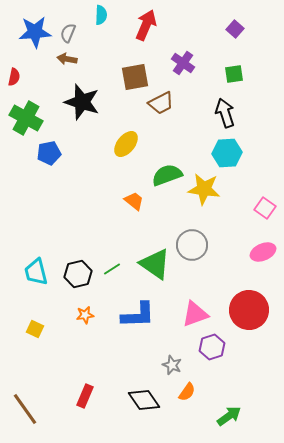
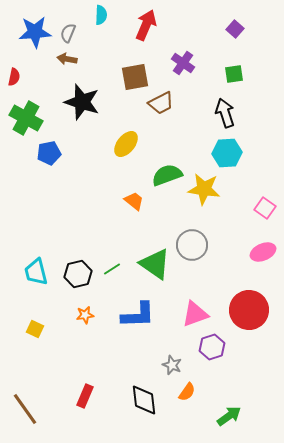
black diamond: rotated 28 degrees clockwise
